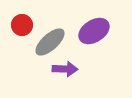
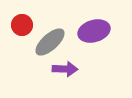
purple ellipse: rotated 16 degrees clockwise
